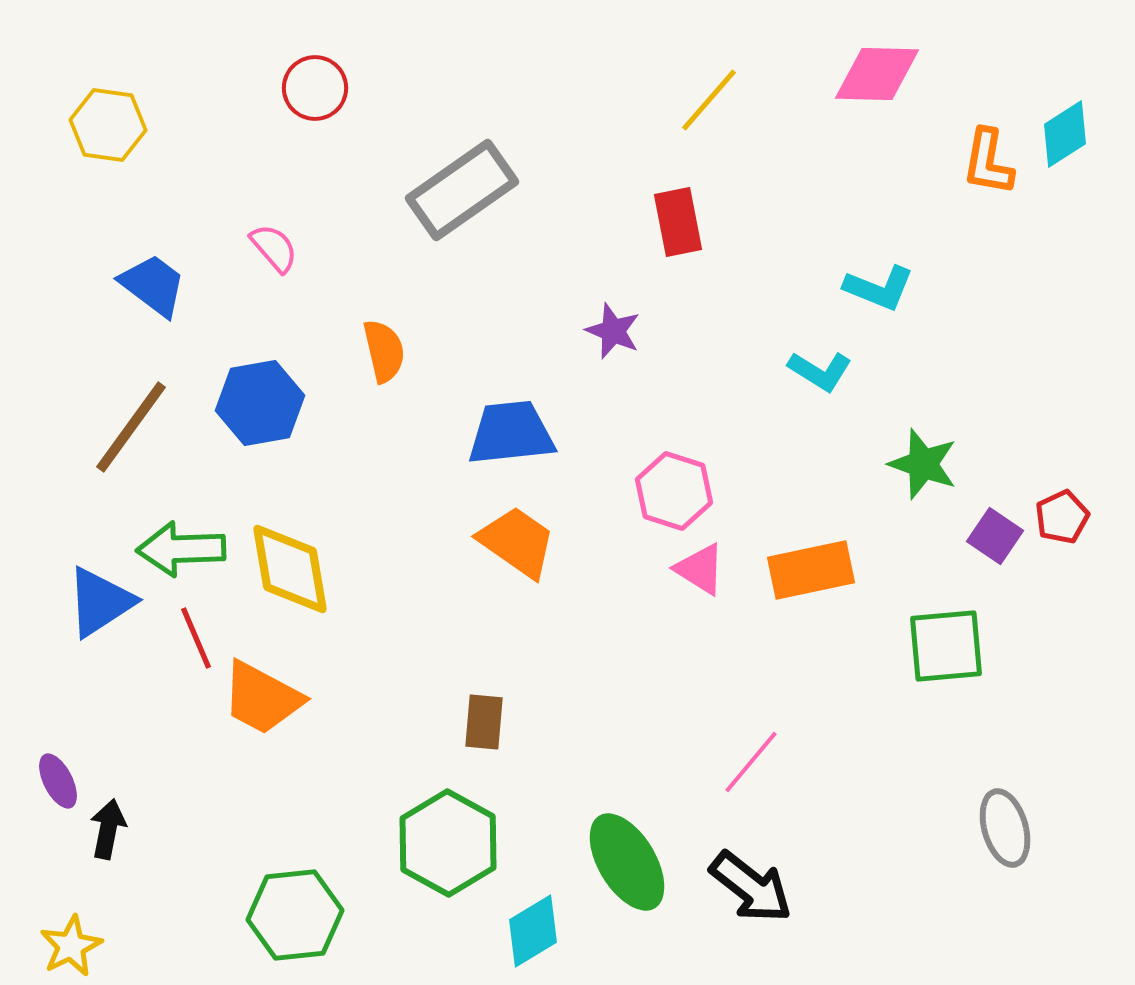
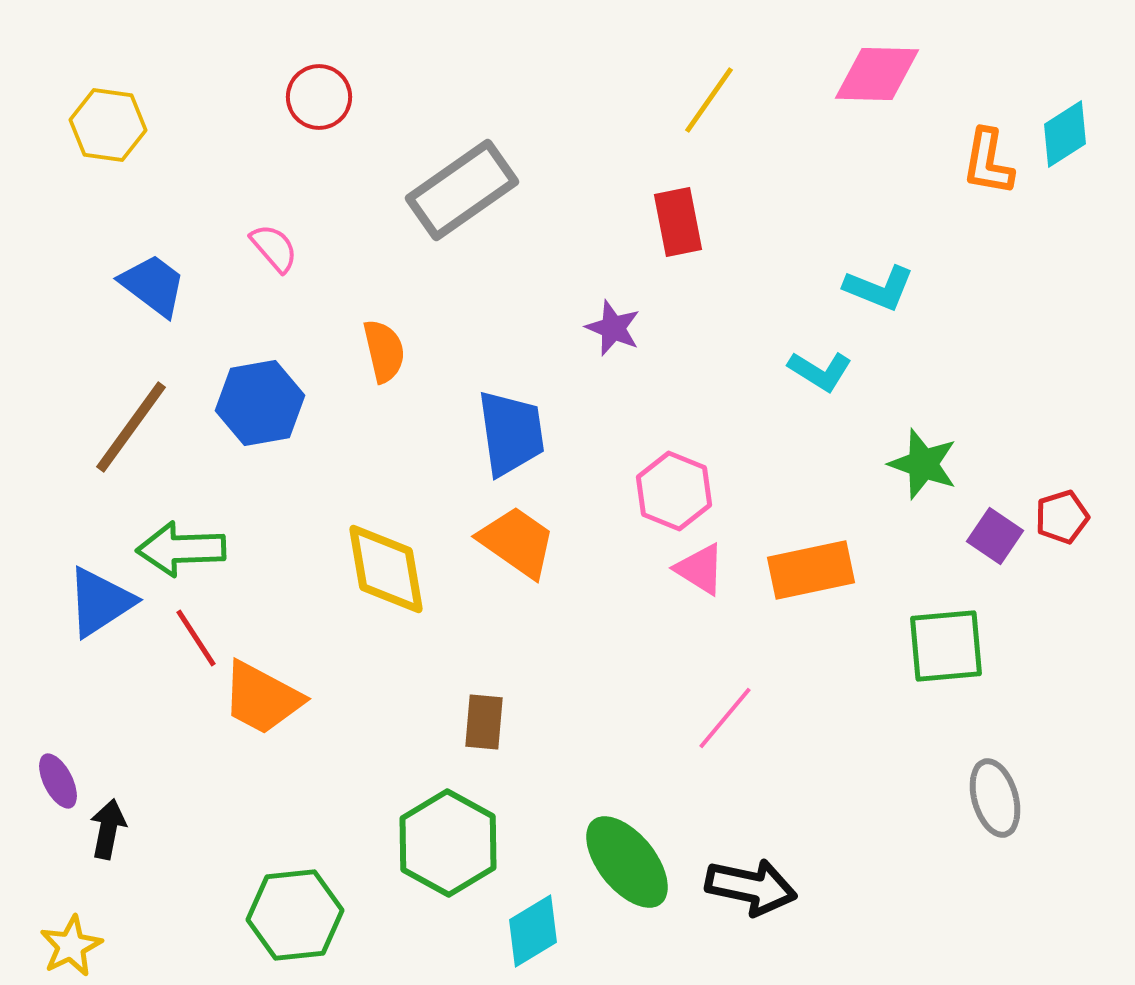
red circle at (315, 88): moved 4 px right, 9 px down
yellow line at (709, 100): rotated 6 degrees counterclockwise
purple star at (613, 331): moved 3 px up
blue trapezoid at (511, 433): rotated 88 degrees clockwise
pink hexagon at (674, 491): rotated 4 degrees clockwise
red pentagon at (1062, 517): rotated 8 degrees clockwise
yellow diamond at (290, 569): moved 96 px right
red line at (196, 638): rotated 10 degrees counterclockwise
pink line at (751, 762): moved 26 px left, 44 px up
gray ellipse at (1005, 828): moved 10 px left, 30 px up
green ellipse at (627, 862): rotated 8 degrees counterclockwise
black arrow at (751, 887): rotated 26 degrees counterclockwise
